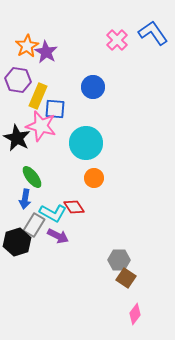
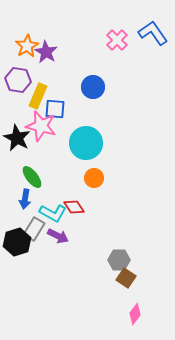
gray rectangle: moved 4 px down
